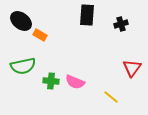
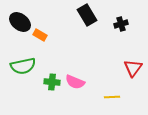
black rectangle: rotated 35 degrees counterclockwise
black ellipse: moved 1 px left, 1 px down
red triangle: moved 1 px right
green cross: moved 1 px right, 1 px down
yellow line: moved 1 px right; rotated 42 degrees counterclockwise
